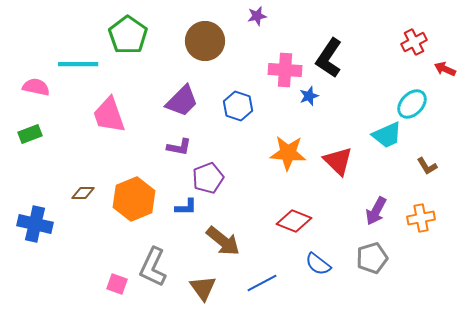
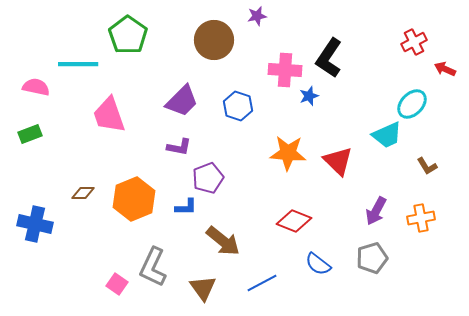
brown circle: moved 9 px right, 1 px up
pink square: rotated 15 degrees clockwise
